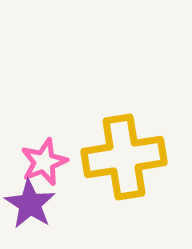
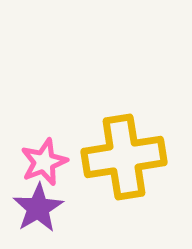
purple star: moved 8 px right, 4 px down; rotated 9 degrees clockwise
